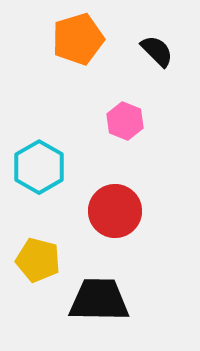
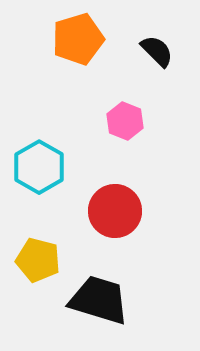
black trapezoid: rotated 16 degrees clockwise
